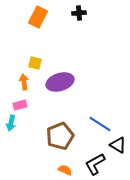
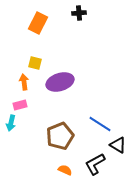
orange rectangle: moved 6 px down
